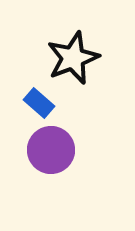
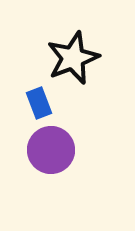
blue rectangle: rotated 28 degrees clockwise
